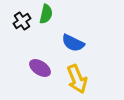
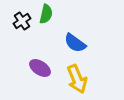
blue semicircle: moved 2 px right; rotated 10 degrees clockwise
